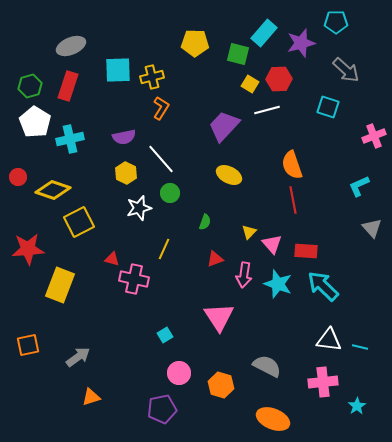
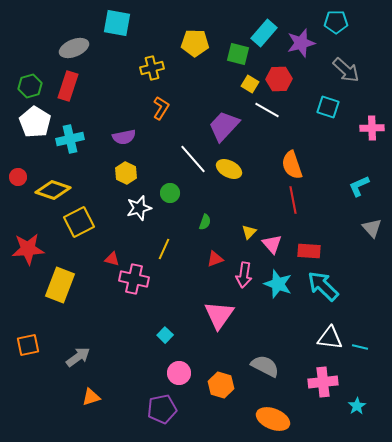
gray ellipse at (71, 46): moved 3 px right, 2 px down
cyan square at (118, 70): moved 1 px left, 47 px up; rotated 12 degrees clockwise
yellow cross at (152, 77): moved 9 px up
white line at (267, 110): rotated 45 degrees clockwise
pink cross at (374, 136): moved 2 px left, 8 px up; rotated 20 degrees clockwise
white line at (161, 159): moved 32 px right
yellow ellipse at (229, 175): moved 6 px up
red rectangle at (306, 251): moved 3 px right
pink triangle at (219, 317): moved 2 px up; rotated 8 degrees clockwise
cyan square at (165, 335): rotated 14 degrees counterclockwise
white triangle at (329, 340): moved 1 px right, 2 px up
gray semicircle at (267, 366): moved 2 px left
